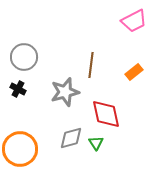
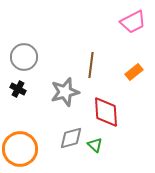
pink trapezoid: moved 1 px left, 1 px down
red diamond: moved 2 px up; rotated 8 degrees clockwise
green triangle: moved 1 px left, 2 px down; rotated 14 degrees counterclockwise
